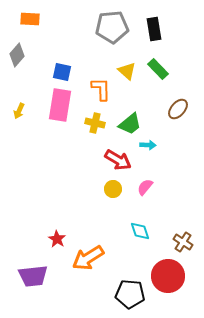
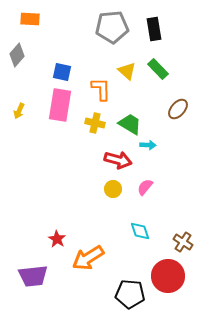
green trapezoid: rotated 110 degrees counterclockwise
red arrow: rotated 16 degrees counterclockwise
